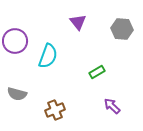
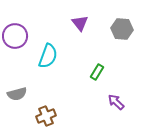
purple triangle: moved 2 px right, 1 px down
purple circle: moved 5 px up
green rectangle: rotated 28 degrees counterclockwise
gray semicircle: rotated 30 degrees counterclockwise
purple arrow: moved 4 px right, 4 px up
brown cross: moved 9 px left, 6 px down
